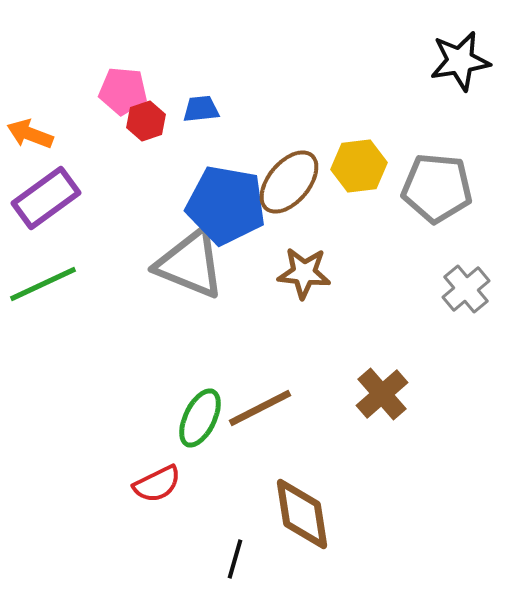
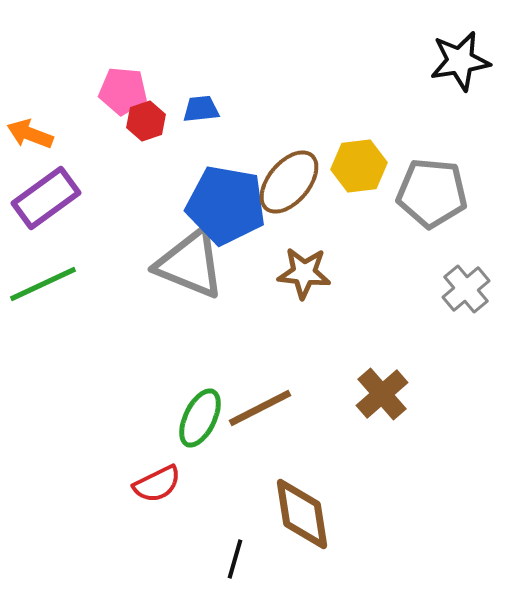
gray pentagon: moved 5 px left, 5 px down
